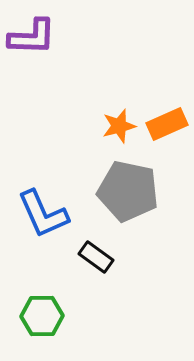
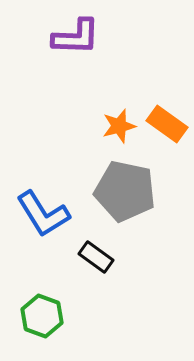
purple L-shape: moved 44 px right
orange rectangle: rotated 60 degrees clockwise
gray pentagon: moved 3 px left
blue L-shape: rotated 8 degrees counterclockwise
green hexagon: rotated 21 degrees clockwise
